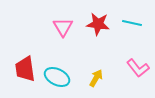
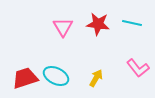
red trapezoid: moved 9 px down; rotated 80 degrees clockwise
cyan ellipse: moved 1 px left, 1 px up
